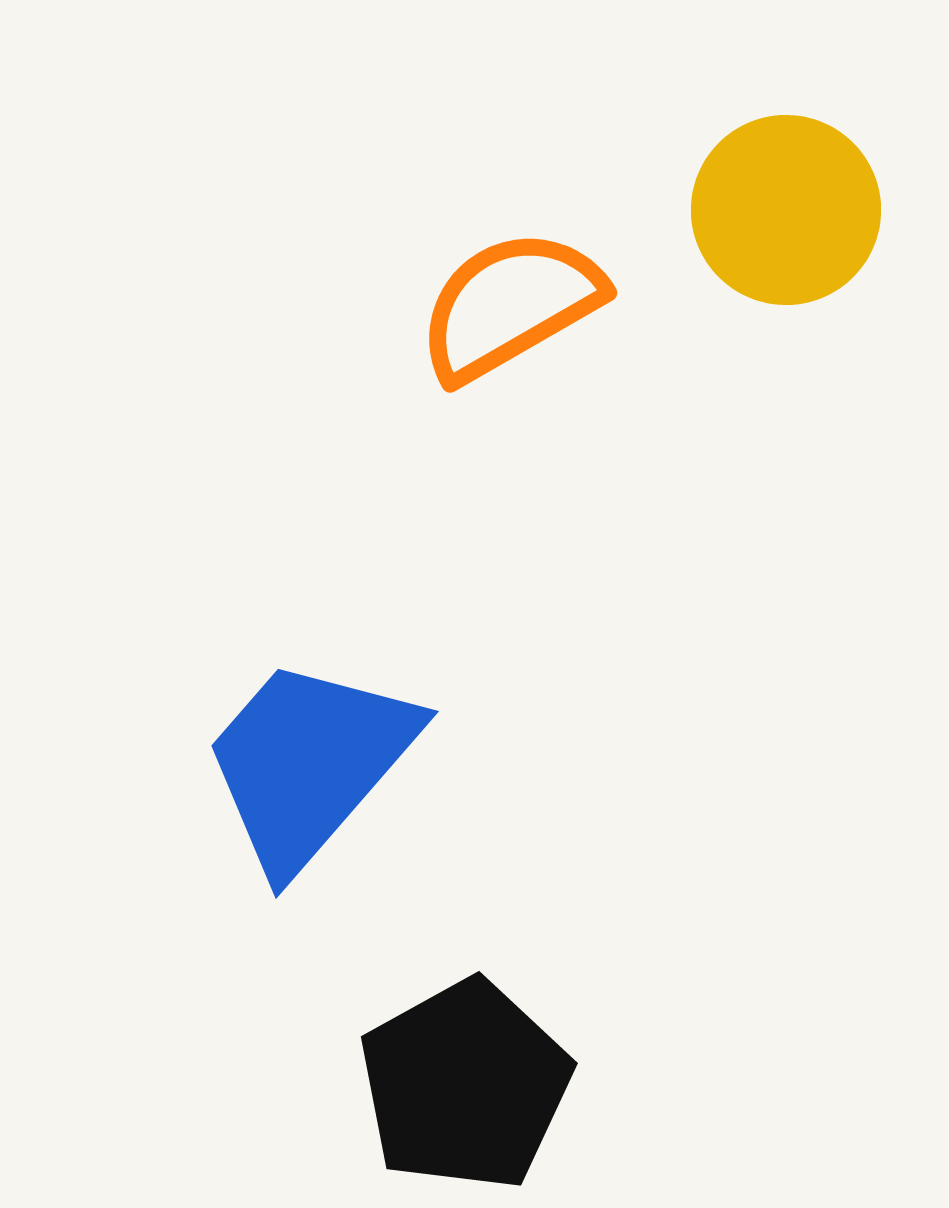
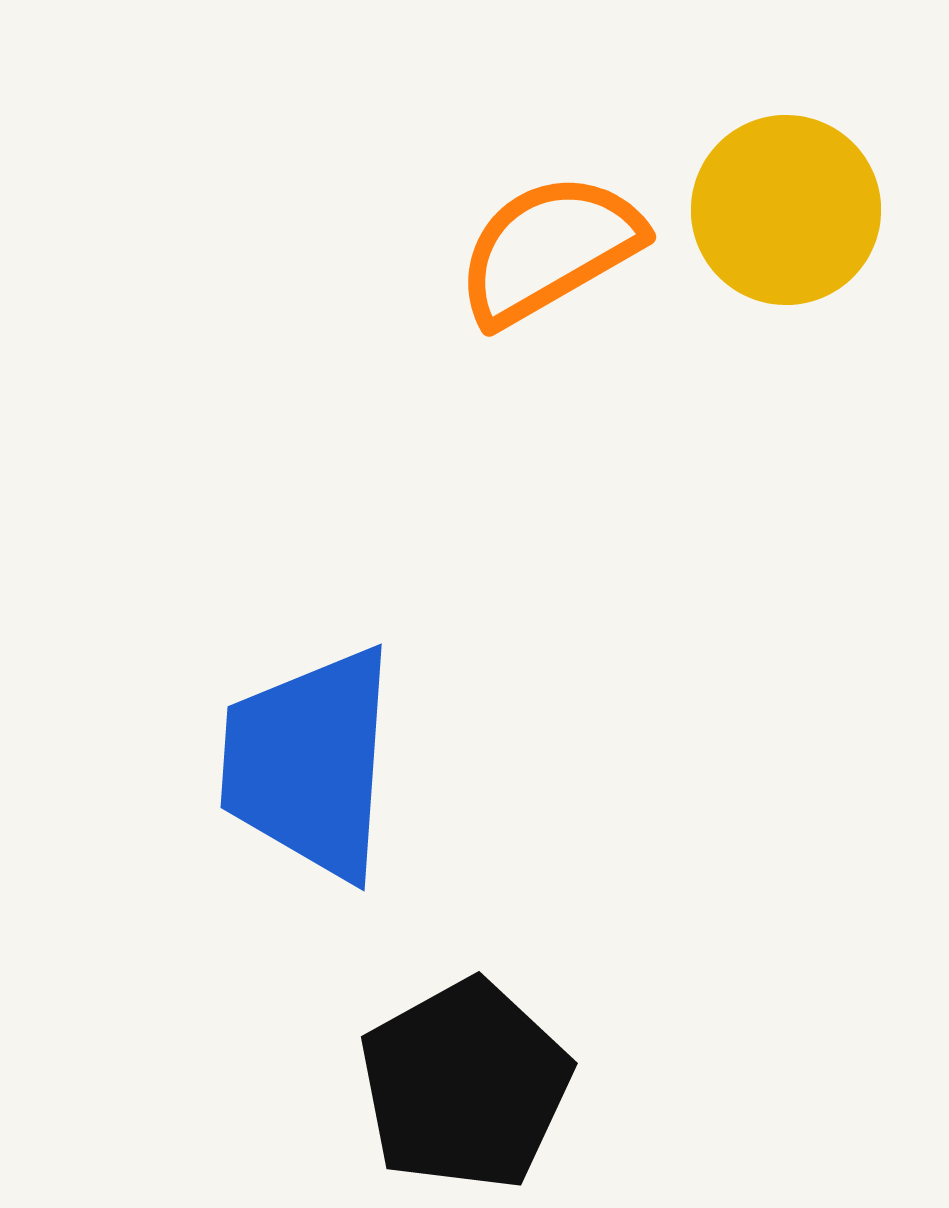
orange semicircle: moved 39 px right, 56 px up
blue trapezoid: rotated 37 degrees counterclockwise
